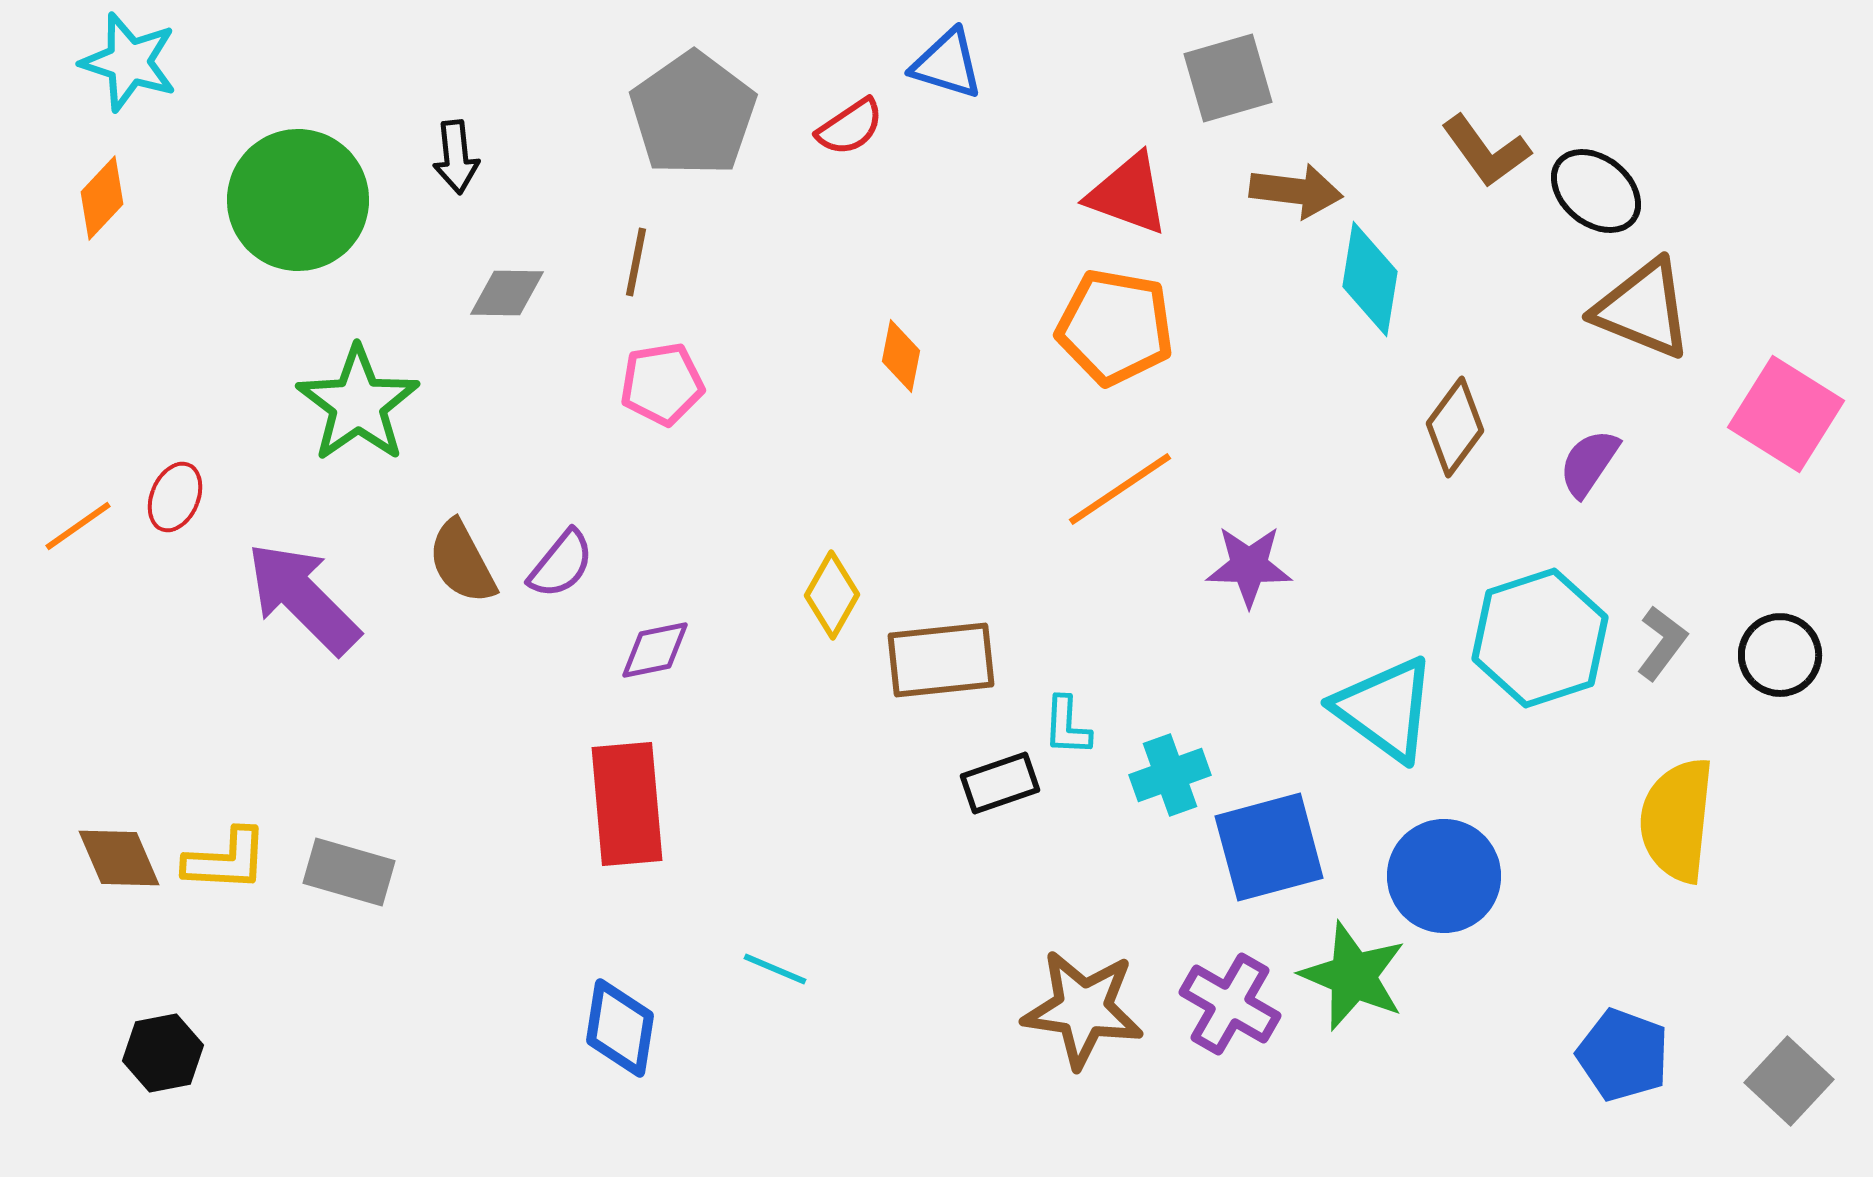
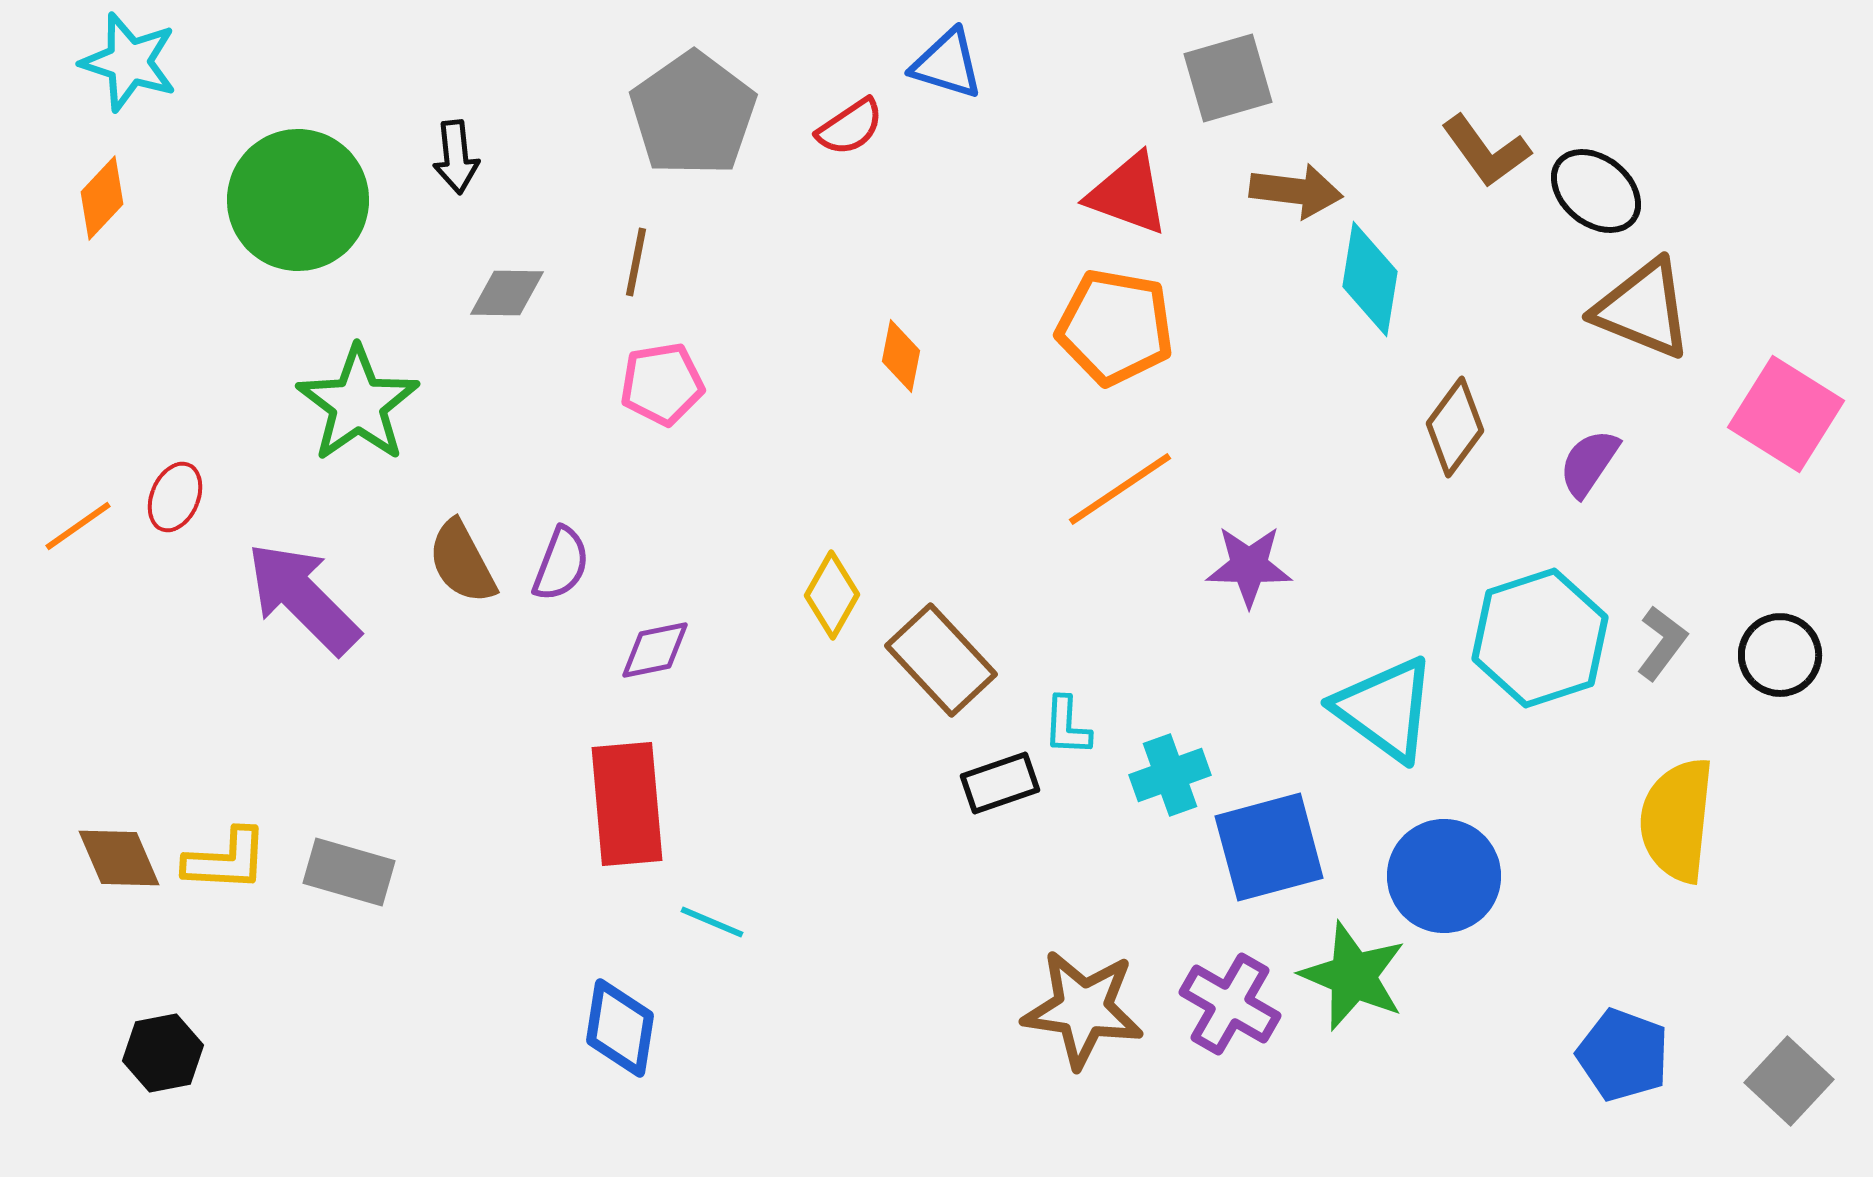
purple semicircle at (561, 564): rotated 18 degrees counterclockwise
brown rectangle at (941, 660): rotated 53 degrees clockwise
cyan line at (775, 969): moved 63 px left, 47 px up
